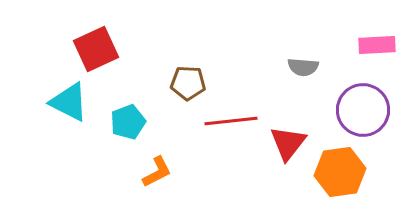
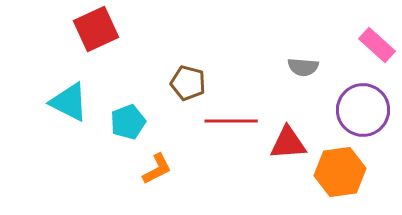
pink rectangle: rotated 45 degrees clockwise
red square: moved 20 px up
brown pentagon: rotated 12 degrees clockwise
red line: rotated 6 degrees clockwise
red triangle: rotated 48 degrees clockwise
orange L-shape: moved 3 px up
